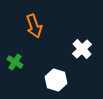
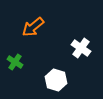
orange arrow: moved 1 px left, 1 px down; rotated 70 degrees clockwise
white cross: moved 1 px left, 1 px up; rotated 12 degrees counterclockwise
